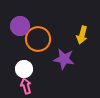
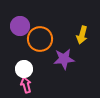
orange circle: moved 2 px right
purple star: rotated 15 degrees counterclockwise
pink arrow: moved 1 px up
